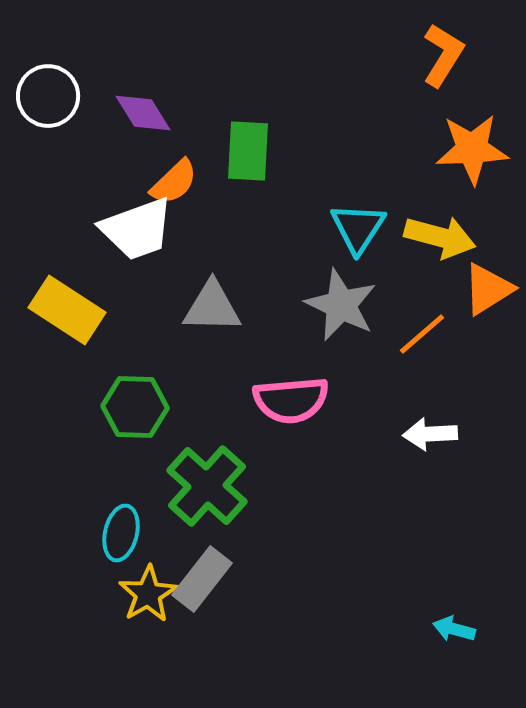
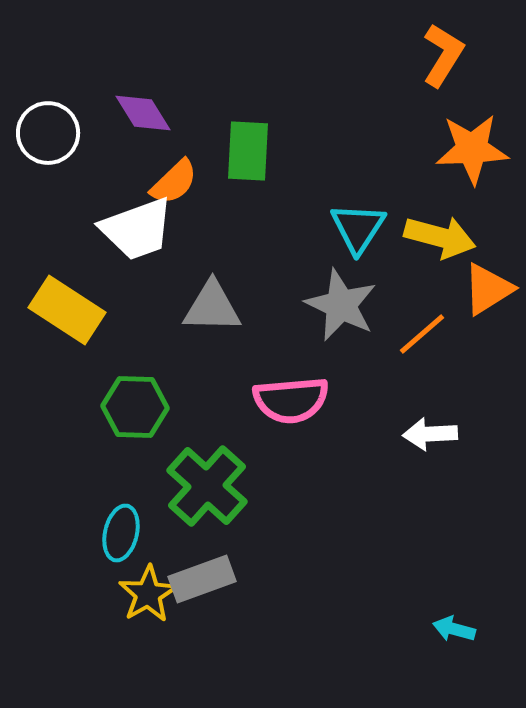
white circle: moved 37 px down
gray rectangle: rotated 32 degrees clockwise
